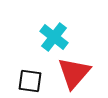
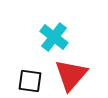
red triangle: moved 3 px left, 2 px down
